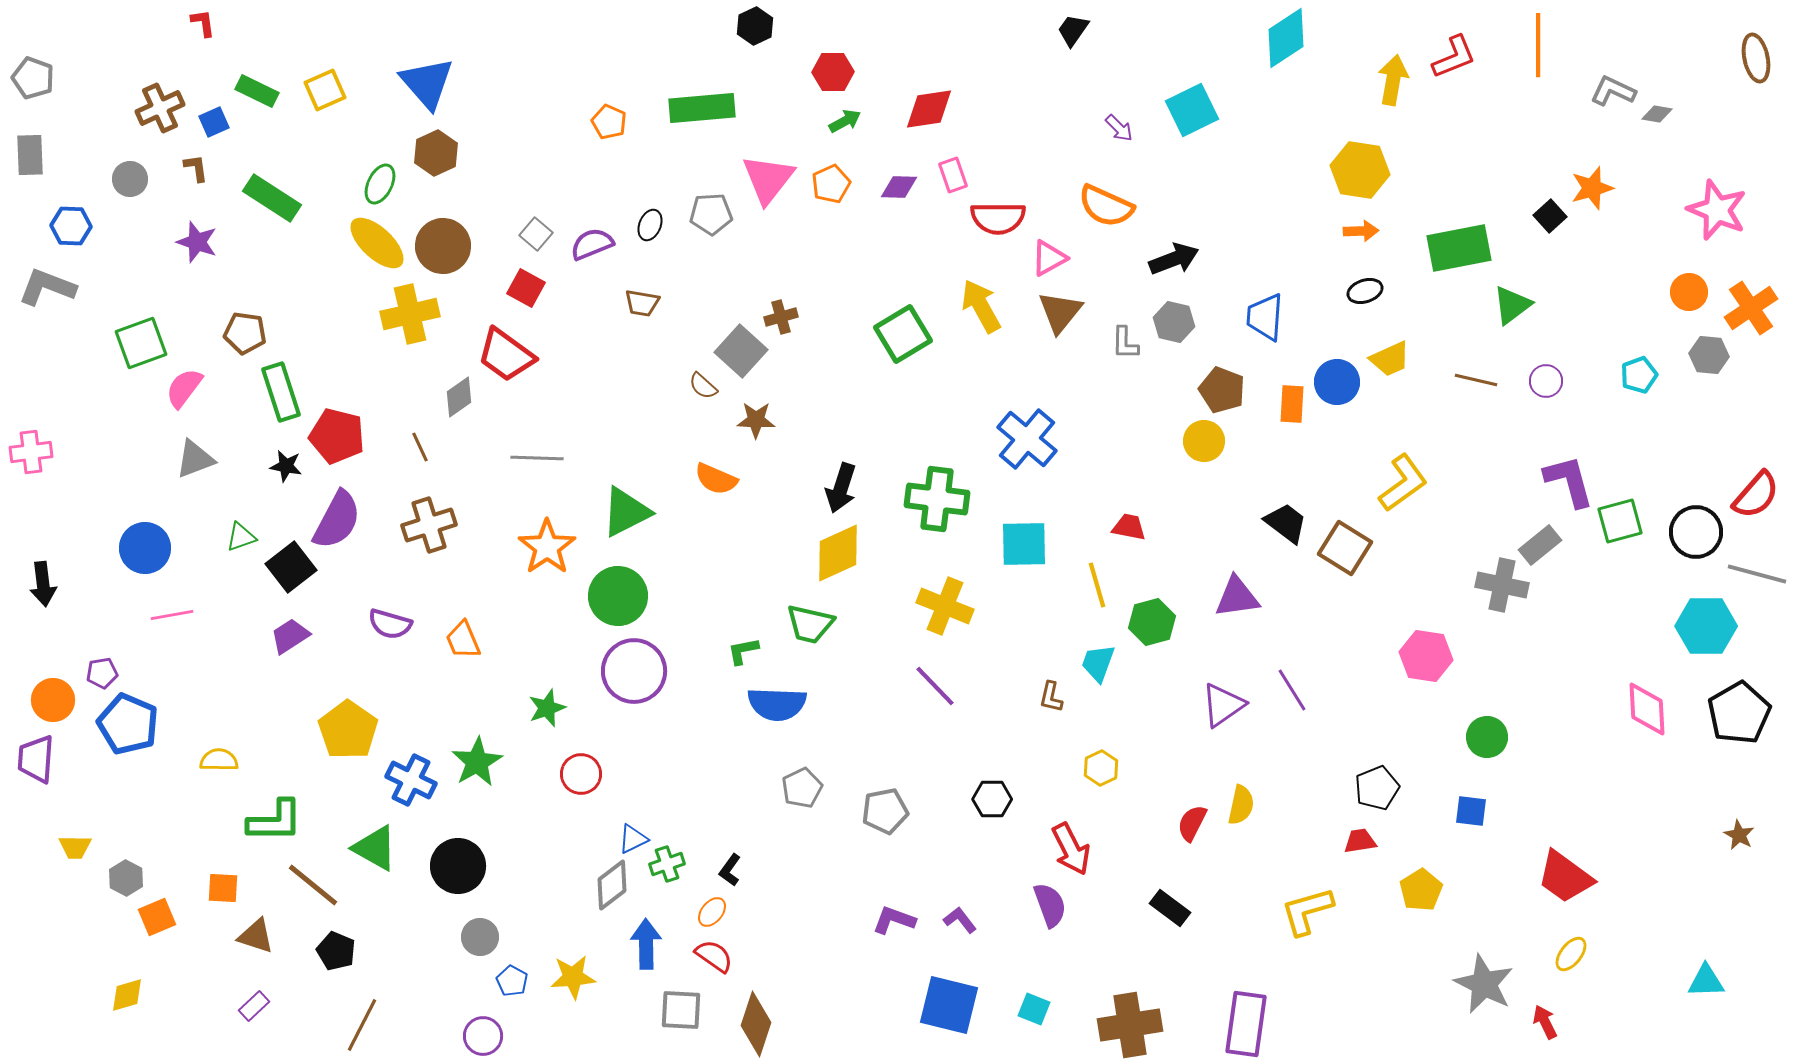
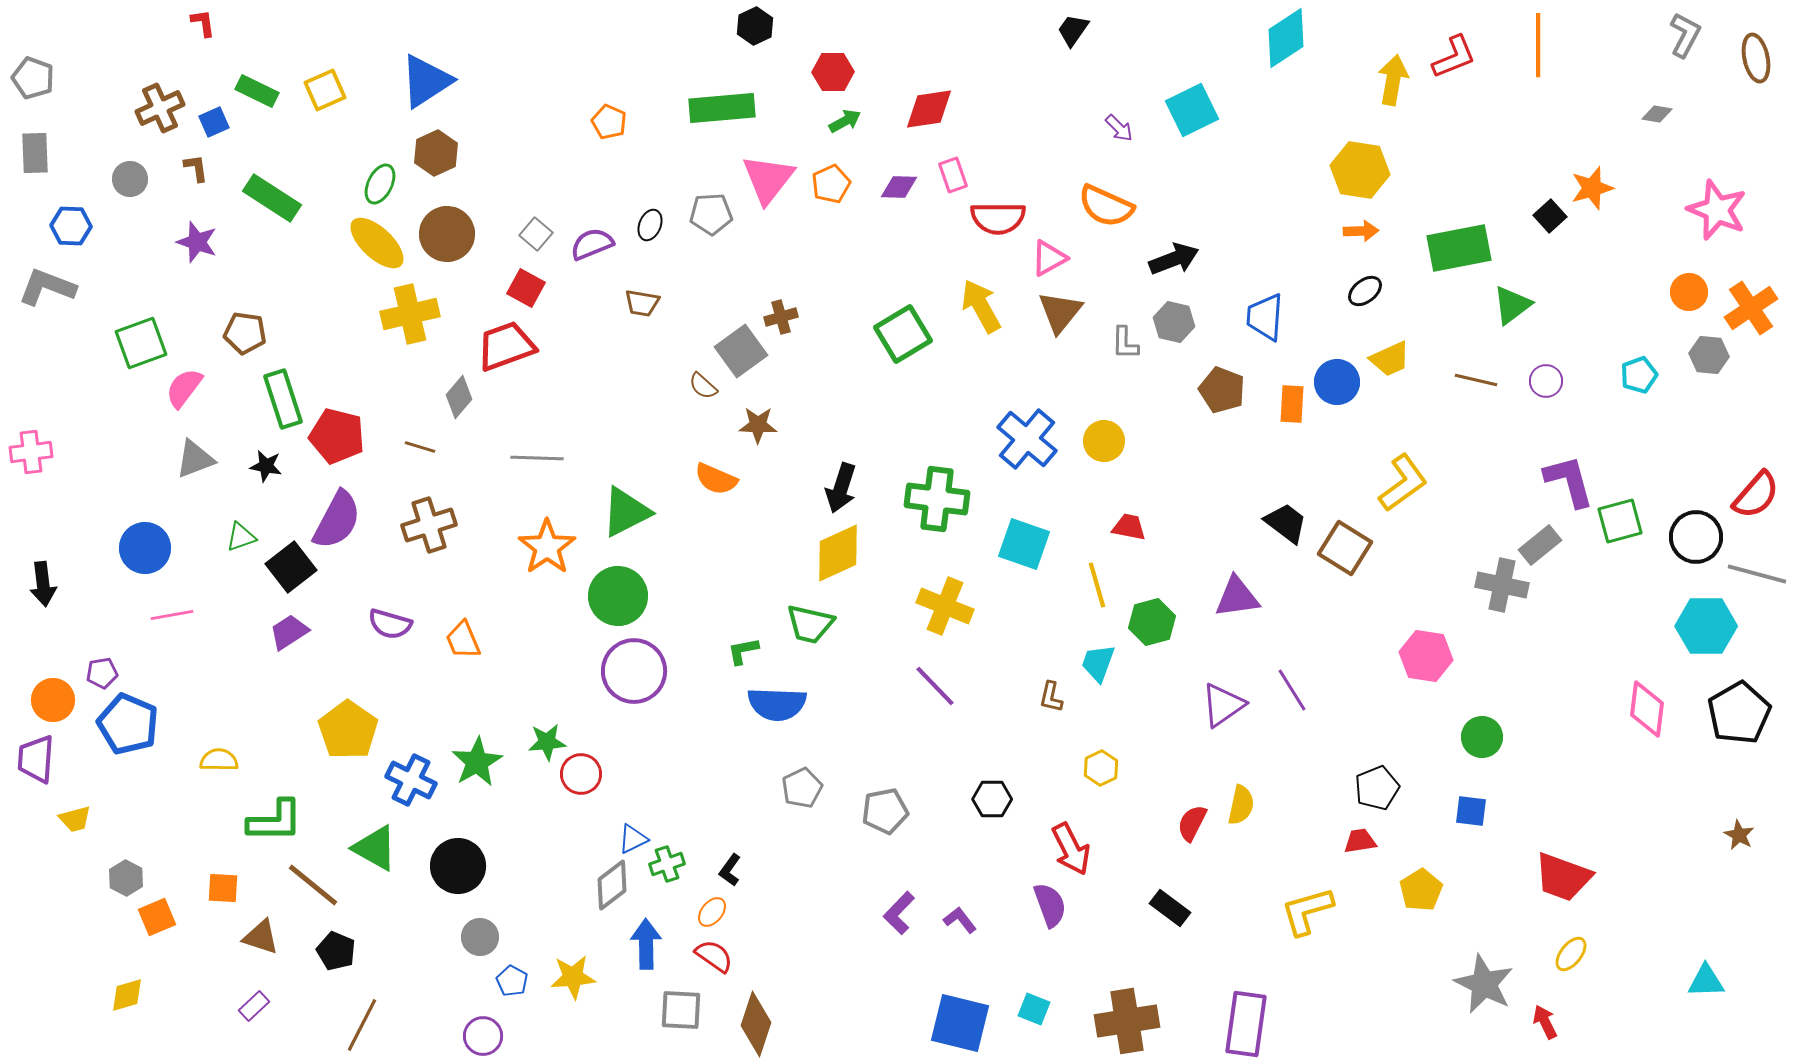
blue triangle at (427, 83): moved 1 px left, 2 px up; rotated 38 degrees clockwise
gray L-shape at (1613, 91): moved 72 px right, 56 px up; rotated 93 degrees clockwise
green rectangle at (702, 108): moved 20 px right
gray rectangle at (30, 155): moved 5 px right, 2 px up
brown circle at (443, 246): moved 4 px right, 12 px up
black ellipse at (1365, 291): rotated 20 degrees counterclockwise
gray square at (741, 351): rotated 12 degrees clockwise
red trapezoid at (506, 355): moved 9 px up; rotated 124 degrees clockwise
green rectangle at (281, 392): moved 2 px right, 7 px down
gray diamond at (459, 397): rotated 15 degrees counterclockwise
brown star at (756, 420): moved 2 px right, 5 px down
yellow circle at (1204, 441): moved 100 px left
brown line at (420, 447): rotated 48 degrees counterclockwise
black star at (286, 466): moved 20 px left
black circle at (1696, 532): moved 5 px down
cyan square at (1024, 544): rotated 20 degrees clockwise
purple trapezoid at (290, 636): moved 1 px left, 4 px up
green star at (547, 708): moved 34 px down; rotated 15 degrees clockwise
pink diamond at (1647, 709): rotated 10 degrees clockwise
green circle at (1487, 737): moved 5 px left
yellow trapezoid at (75, 847): moved 28 px up; rotated 16 degrees counterclockwise
red trapezoid at (1565, 877): moved 2 px left; rotated 16 degrees counterclockwise
purple L-shape at (894, 920): moved 5 px right, 7 px up; rotated 66 degrees counterclockwise
brown triangle at (256, 936): moved 5 px right, 1 px down
blue square at (949, 1005): moved 11 px right, 18 px down
brown cross at (1130, 1025): moved 3 px left, 4 px up
